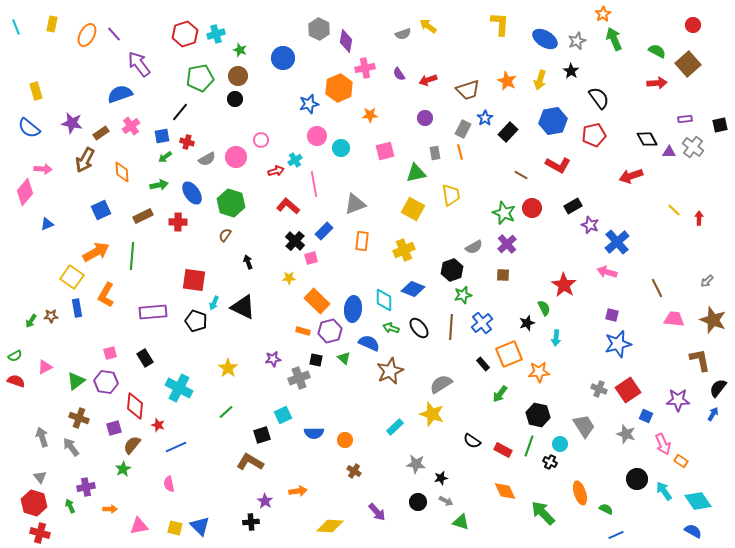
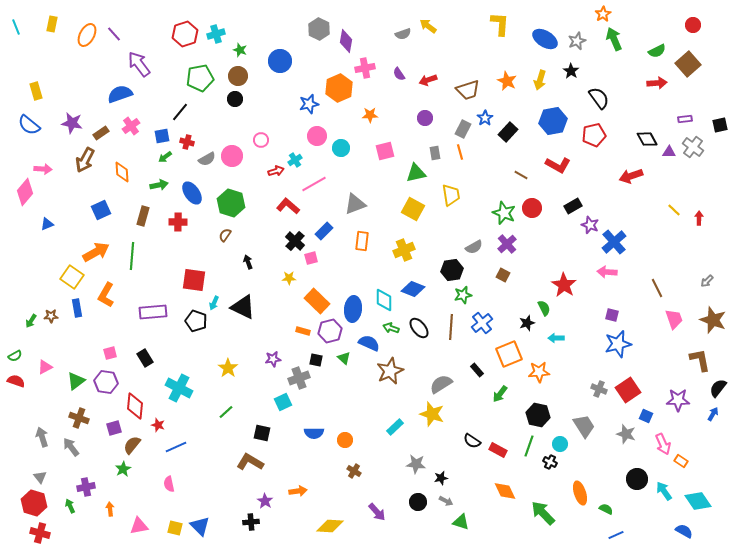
green semicircle at (657, 51): rotated 126 degrees clockwise
blue circle at (283, 58): moved 3 px left, 3 px down
blue semicircle at (29, 128): moved 3 px up
pink circle at (236, 157): moved 4 px left, 1 px up
pink line at (314, 184): rotated 70 degrees clockwise
brown rectangle at (143, 216): rotated 48 degrees counterclockwise
blue cross at (617, 242): moved 3 px left
black hexagon at (452, 270): rotated 10 degrees clockwise
pink arrow at (607, 272): rotated 12 degrees counterclockwise
brown square at (503, 275): rotated 24 degrees clockwise
pink trapezoid at (674, 319): rotated 65 degrees clockwise
cyan arrow at (556, 338): rotated 84 degrees clockwise
black rectangle at (483, 364): moved 6 px left, 6 px down
cyan square at (283, 415): moved 13 px up
black square at (262, 435): moved 2 px up; rotated 30 degrees clockwise
red rectangle at (503, 450): moved 5 px left
orange arrow at (110, 509): rotated 96 degrees counterclockwise
blue semicircle at (693, 531): moved 9 px left
